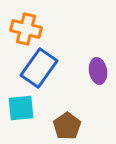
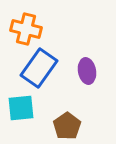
purple ellipse: moved 11 px left
